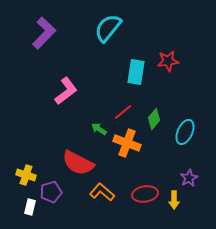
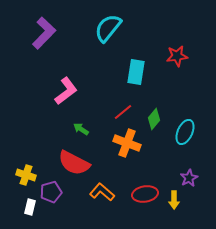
red star: moved 9 px right, 5 px up
green arrow: moved 18 px left
red semicircle: moved 4 px left
